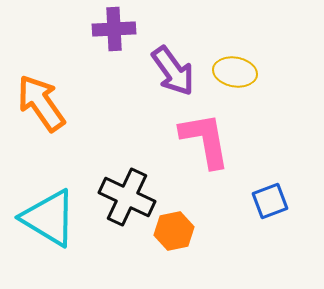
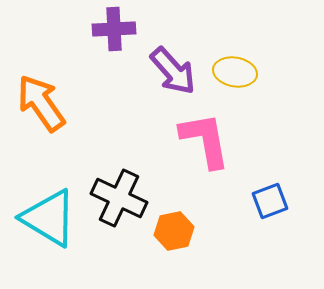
purple arrow: rotated 6 degrees counterclockwise
black cross: moved 8 px left, 1 px down
